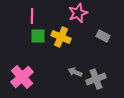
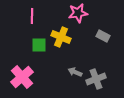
pink star: rotated 12 degrees clockwise
green square: moved 1 px right, 9 px down
